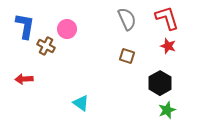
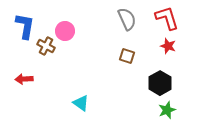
pink circle: moved 2 px left, 2 px down
